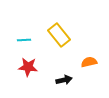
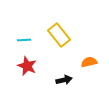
red star: moved 1 px left, 1 px up; rotated 18 degrees clockwise
